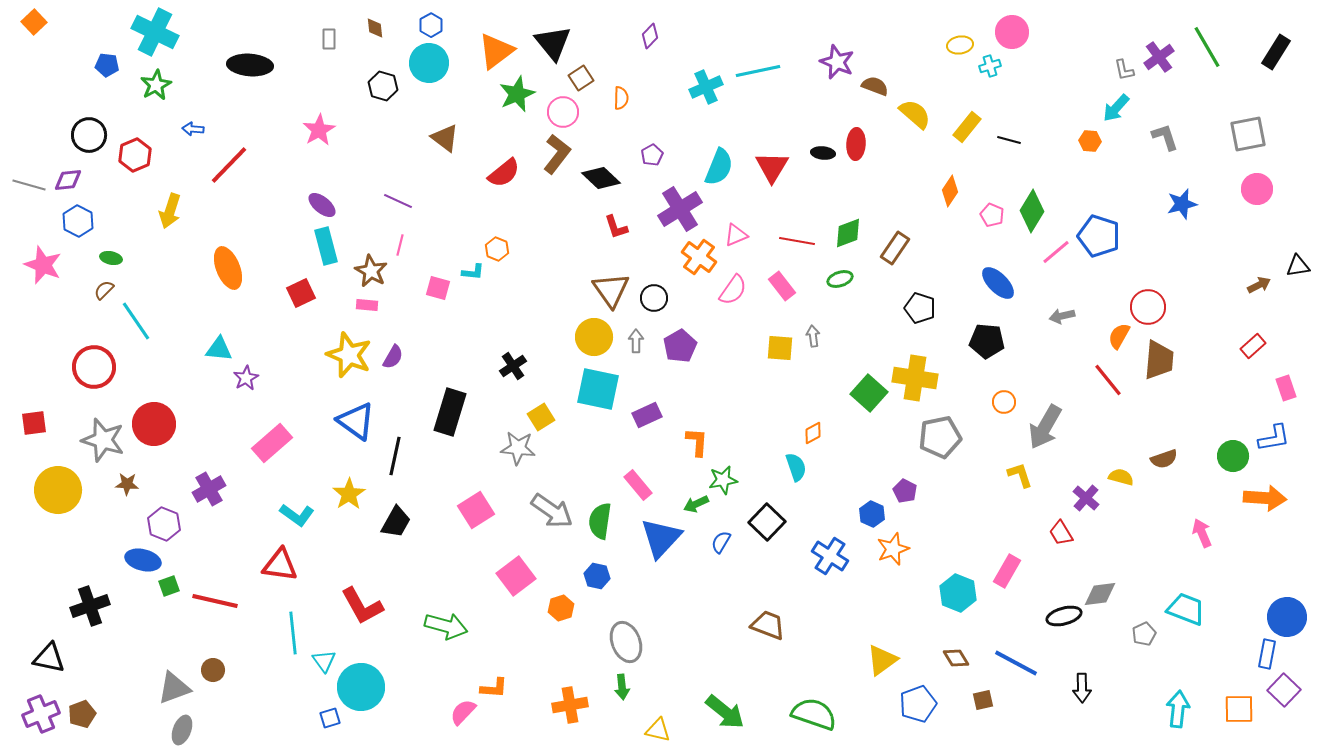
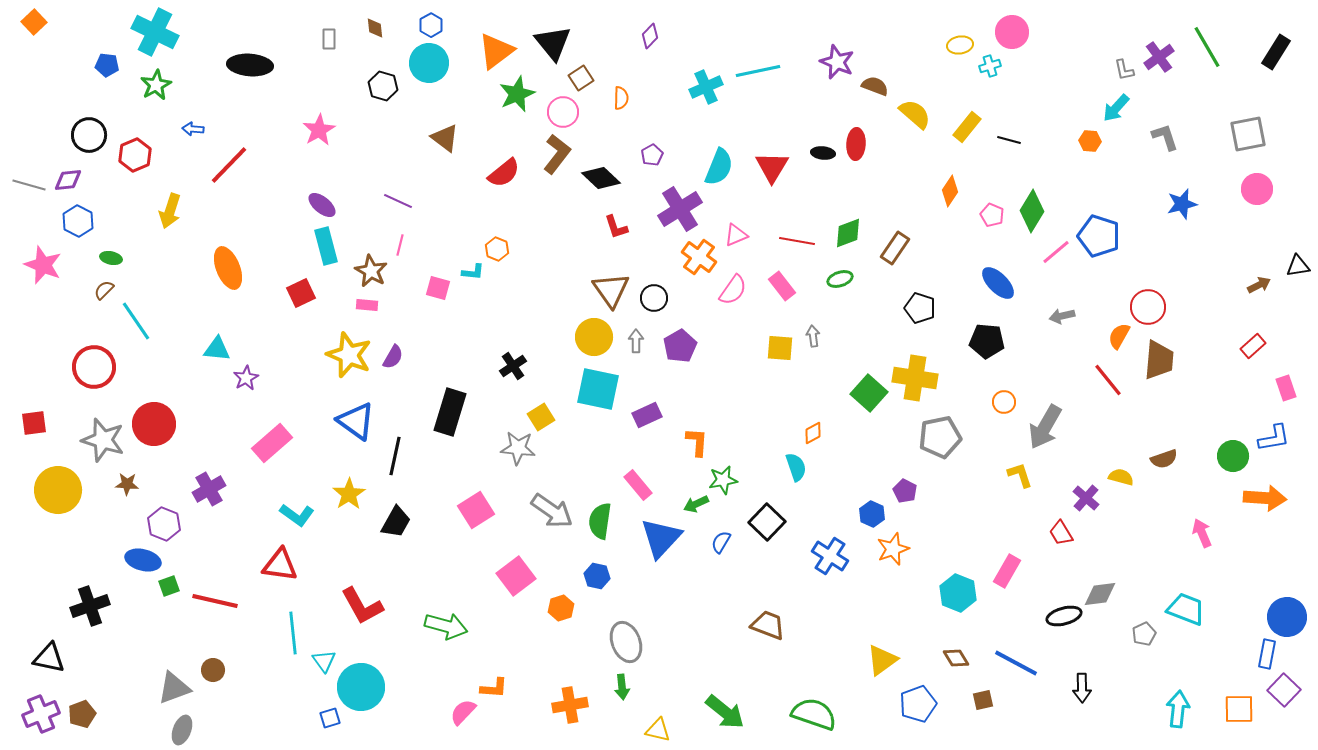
cyan triangle at (219, 349): moved 2 px left
